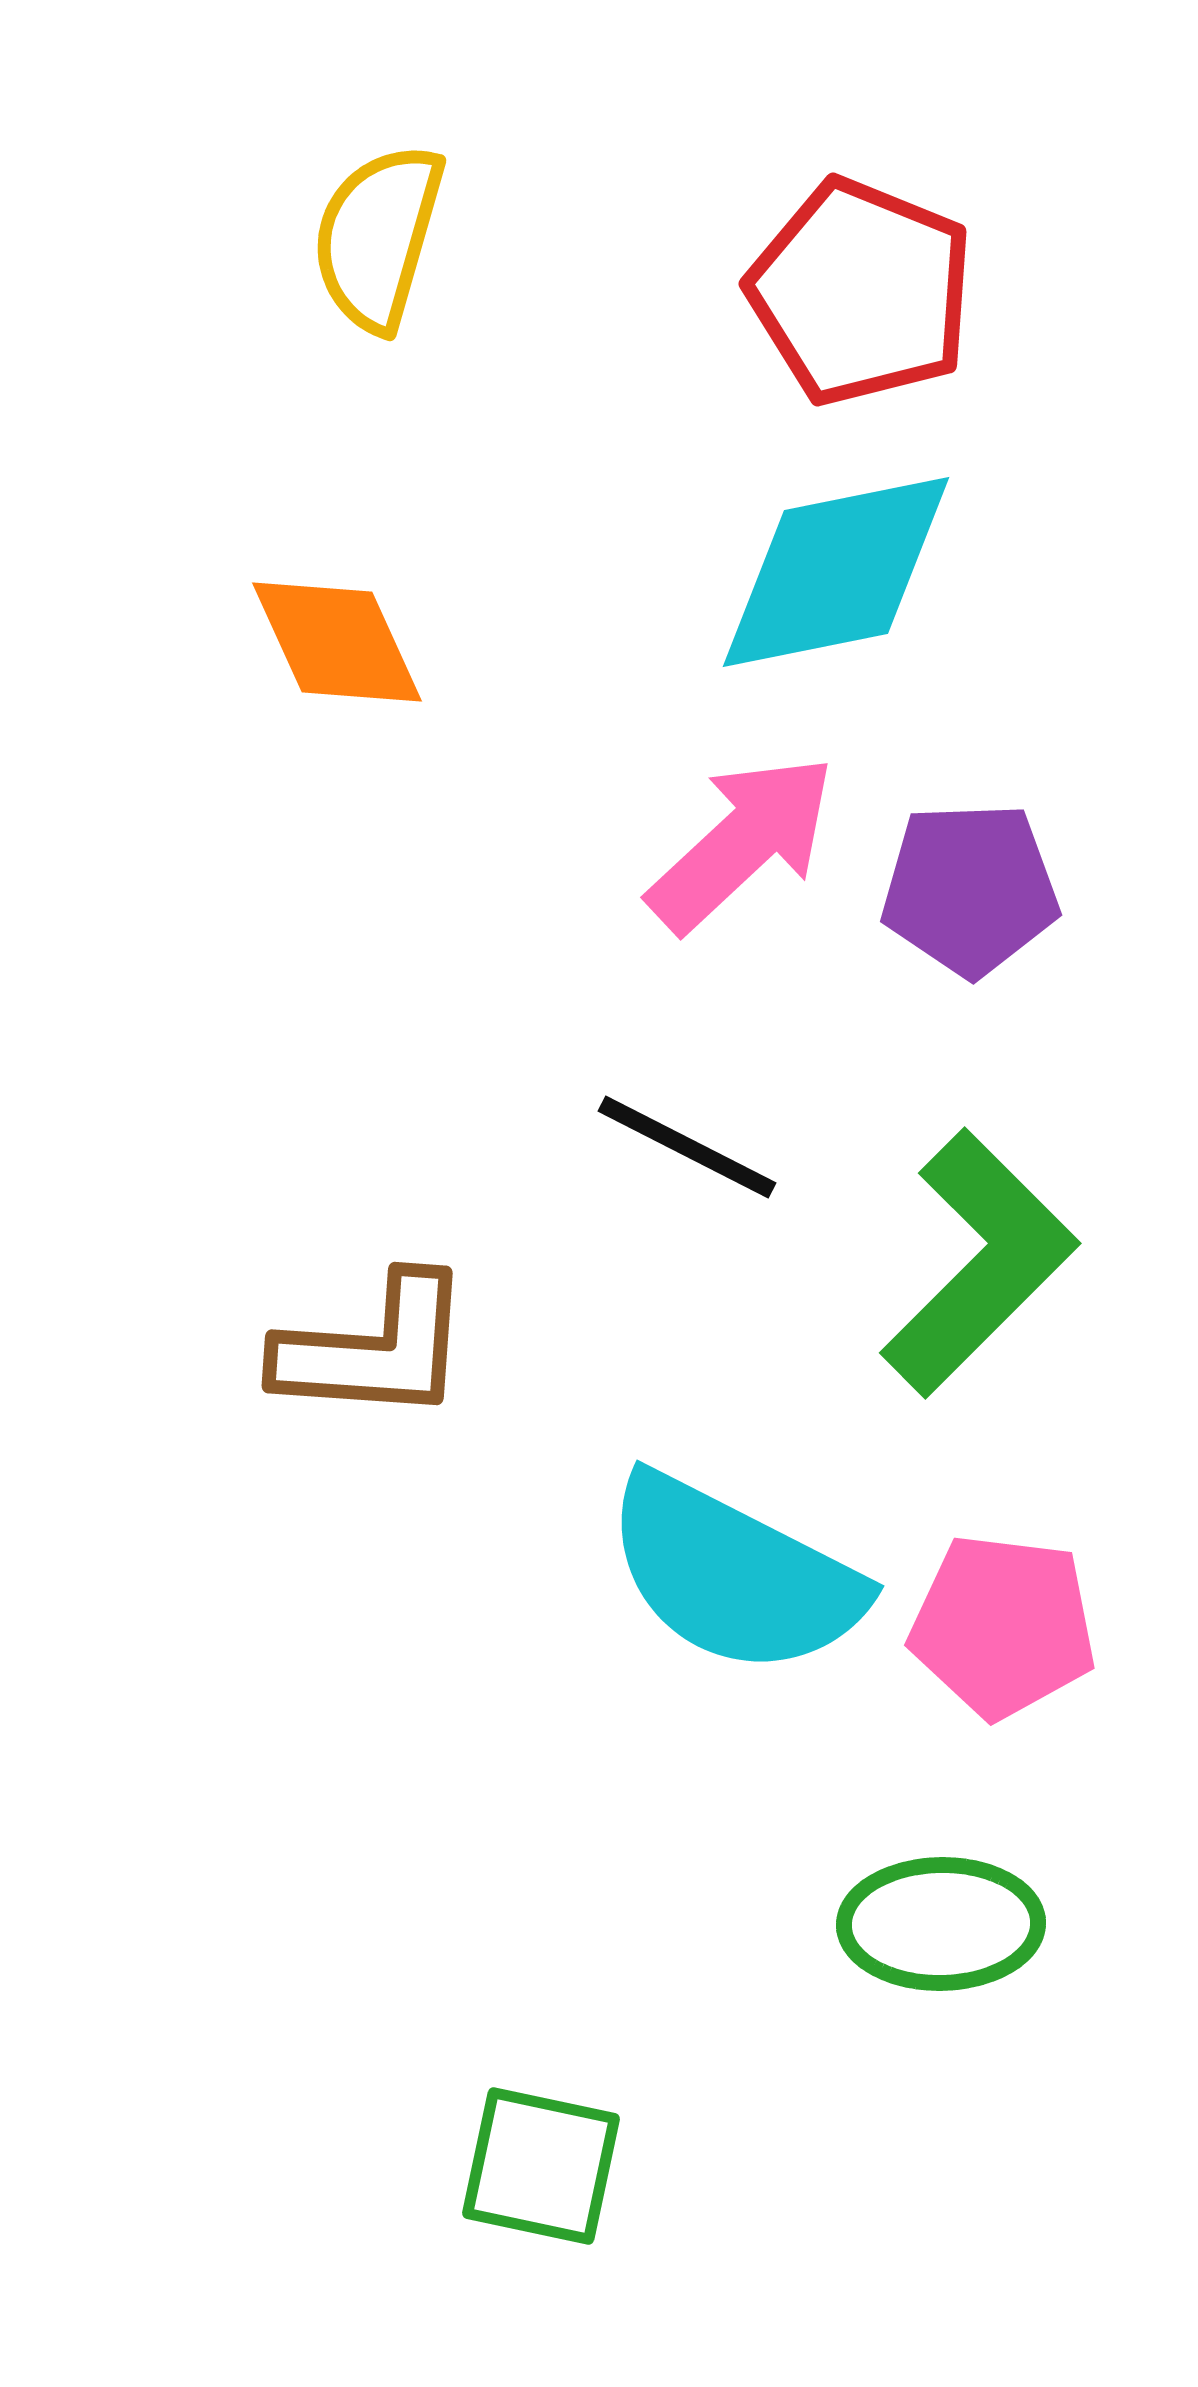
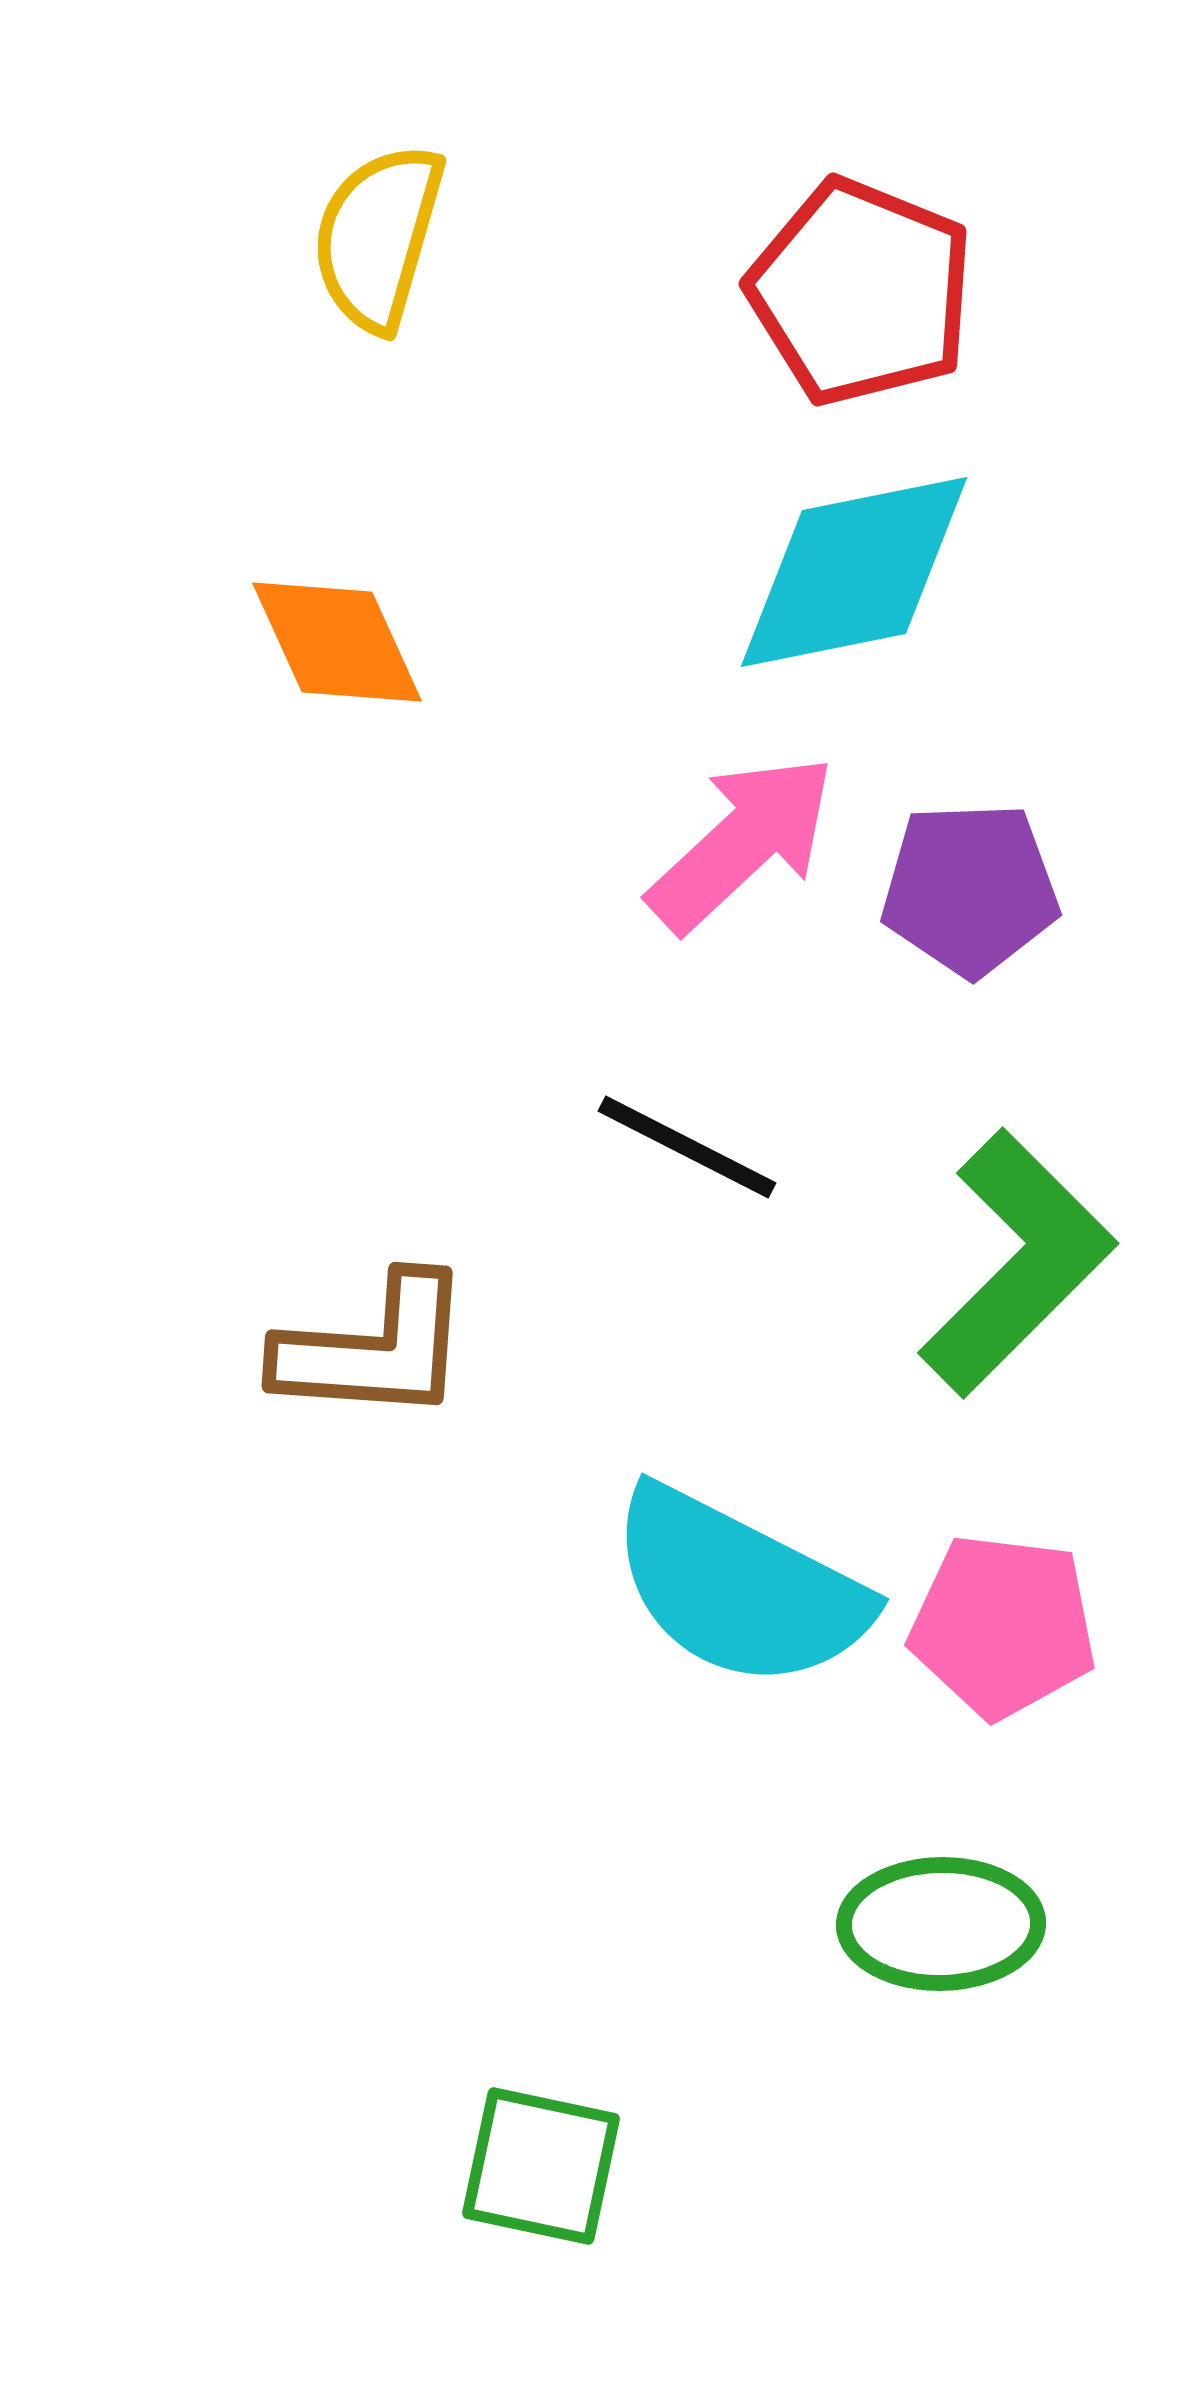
cyan diamond: moved 18 px right
green L-shape: moved 38 px right
cyan semicircle: moved 5 px right, 13 px down
